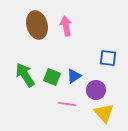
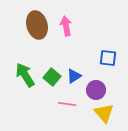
green square: rotated 18 degrees clockwise
